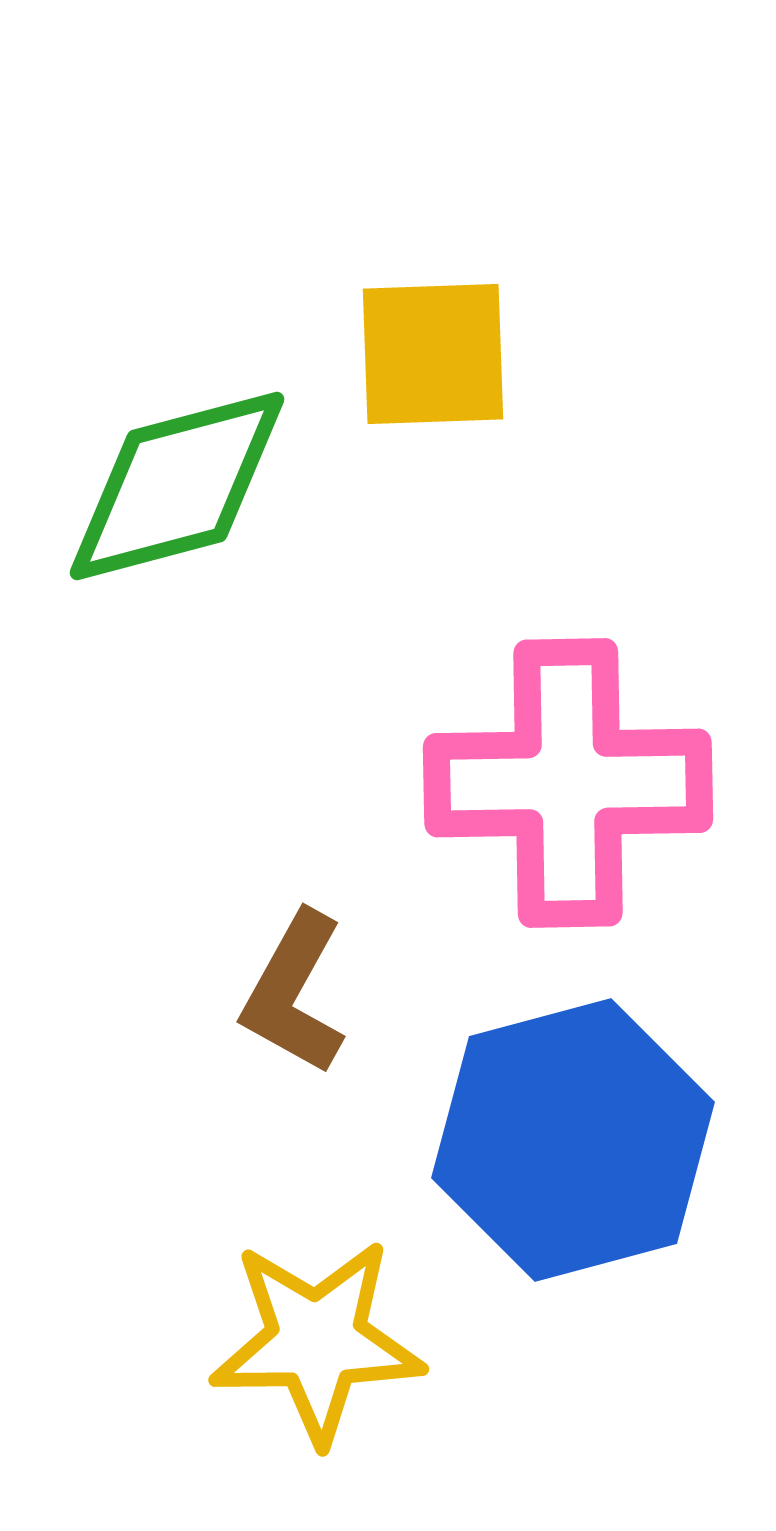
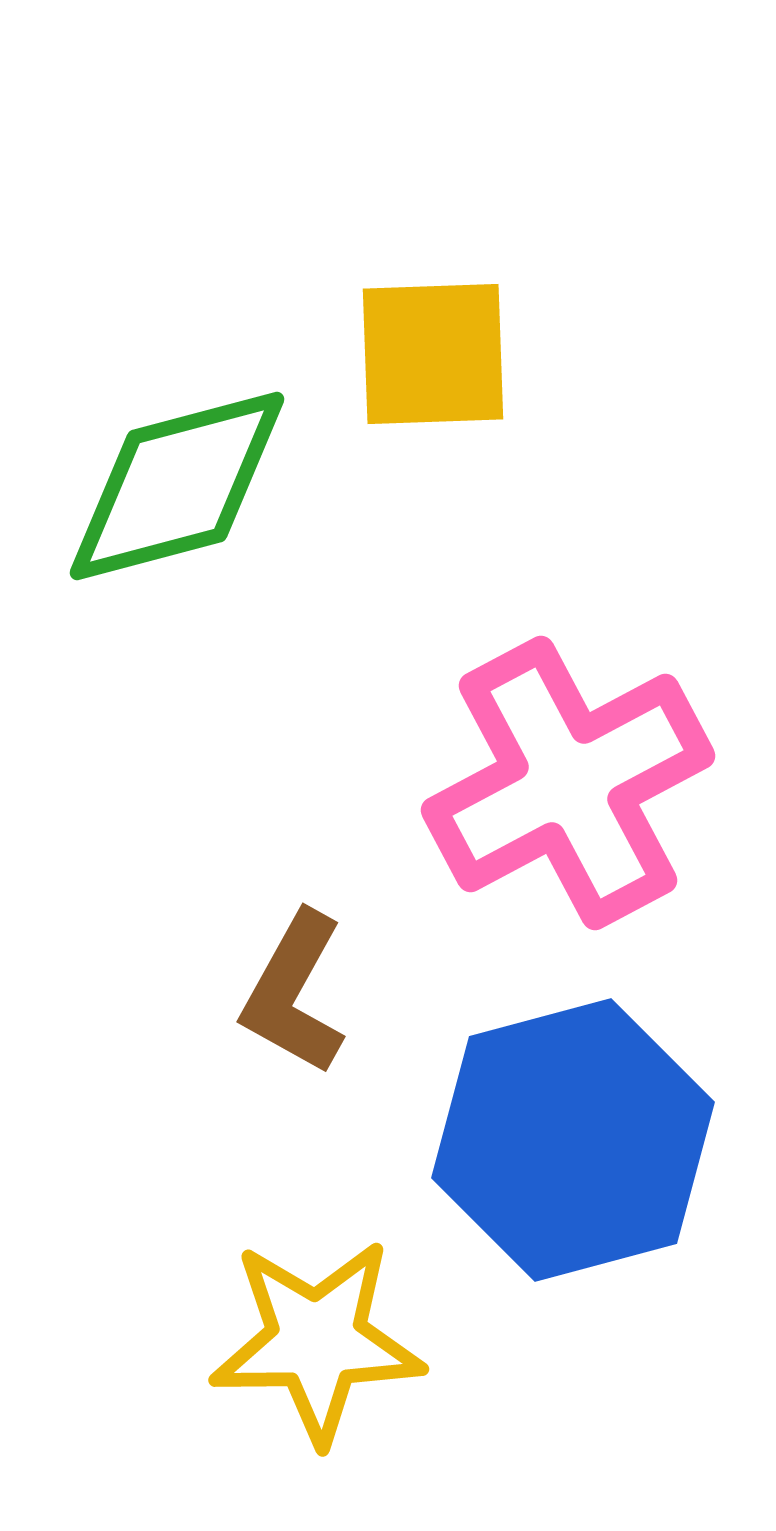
pink cross: rotated 27 degrees counterclockwise
